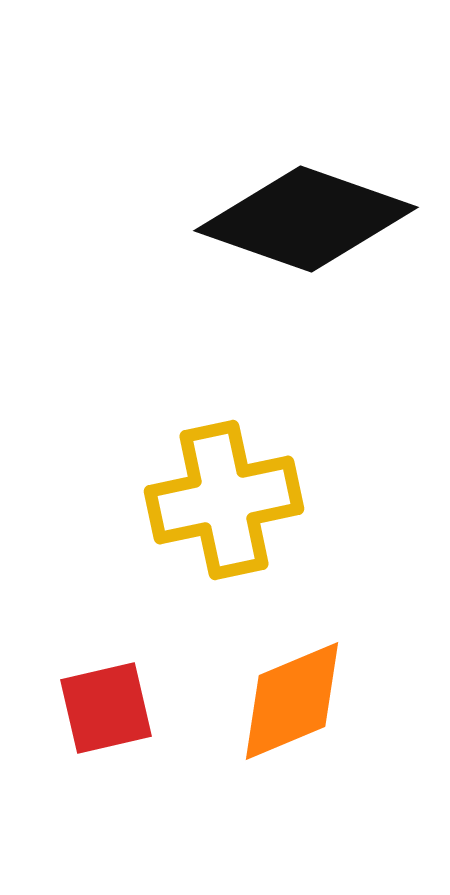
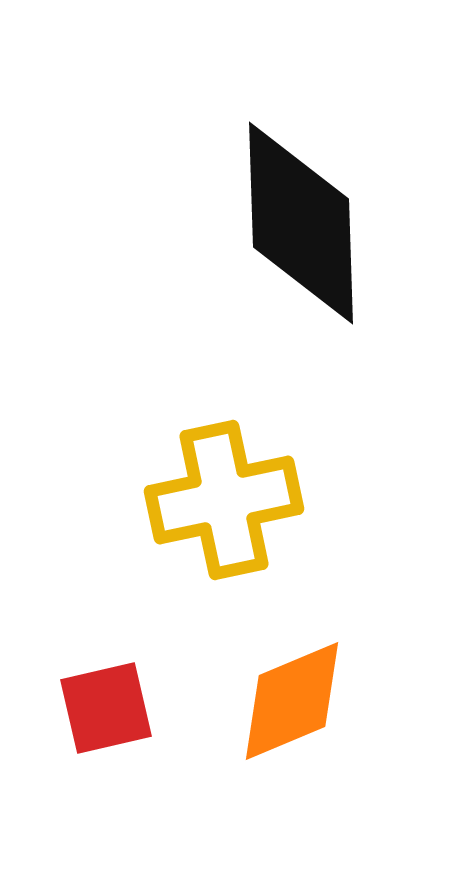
black diamond: moved 5 px left, 4 px down; rotated 69 degrees clockwise
